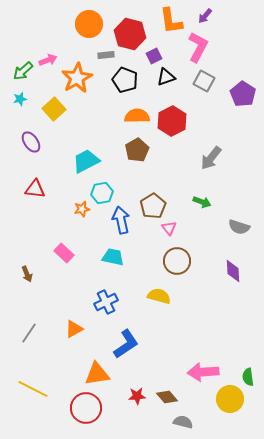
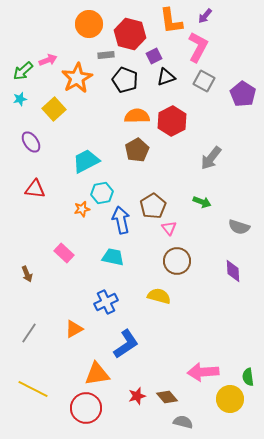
red star at (137, 396): rotated 12 degrees counterclockwise
